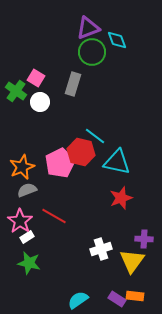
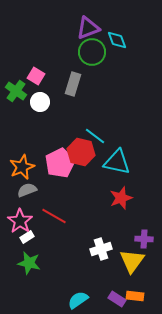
pink square: moved 2 px up
